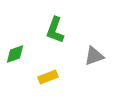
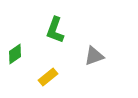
green diamond: rotated 15 degrees counterclockwise
yellow rectangle: rotated 18 degrees counterclockwise
